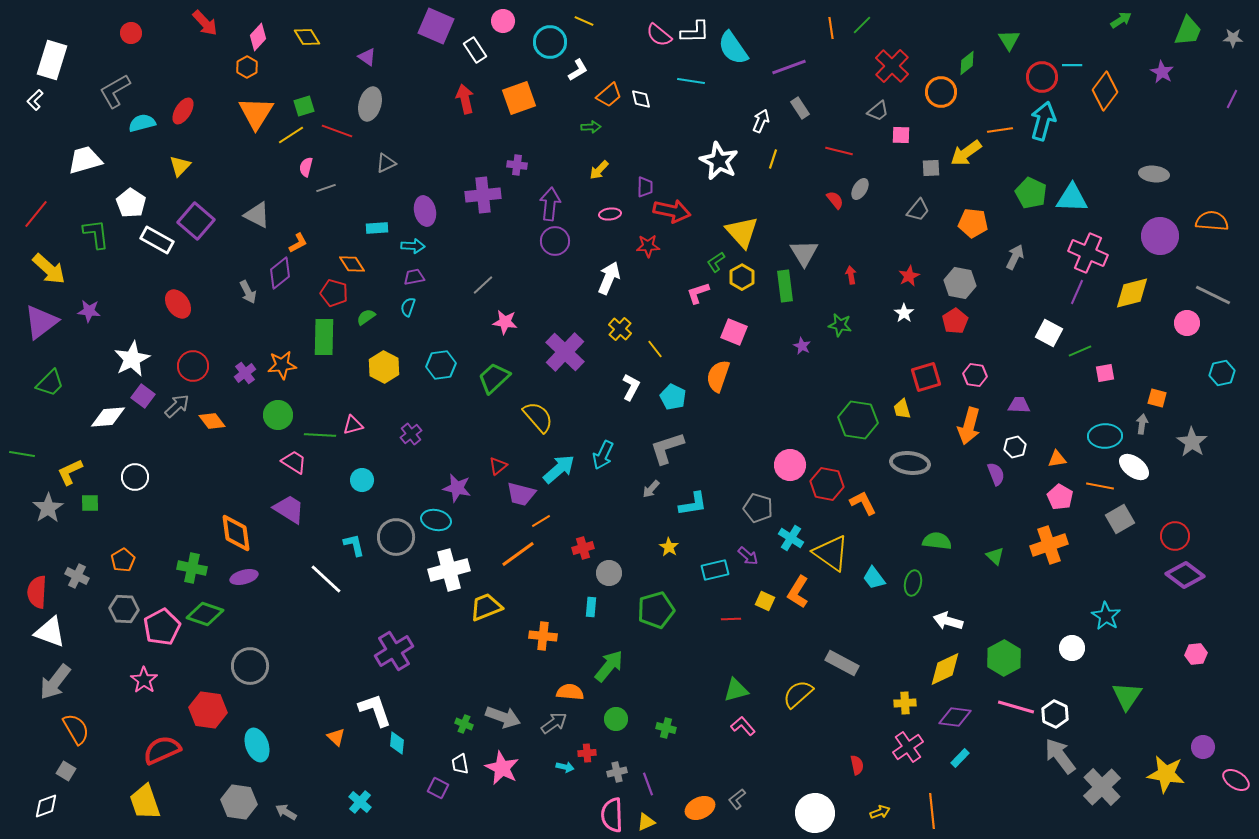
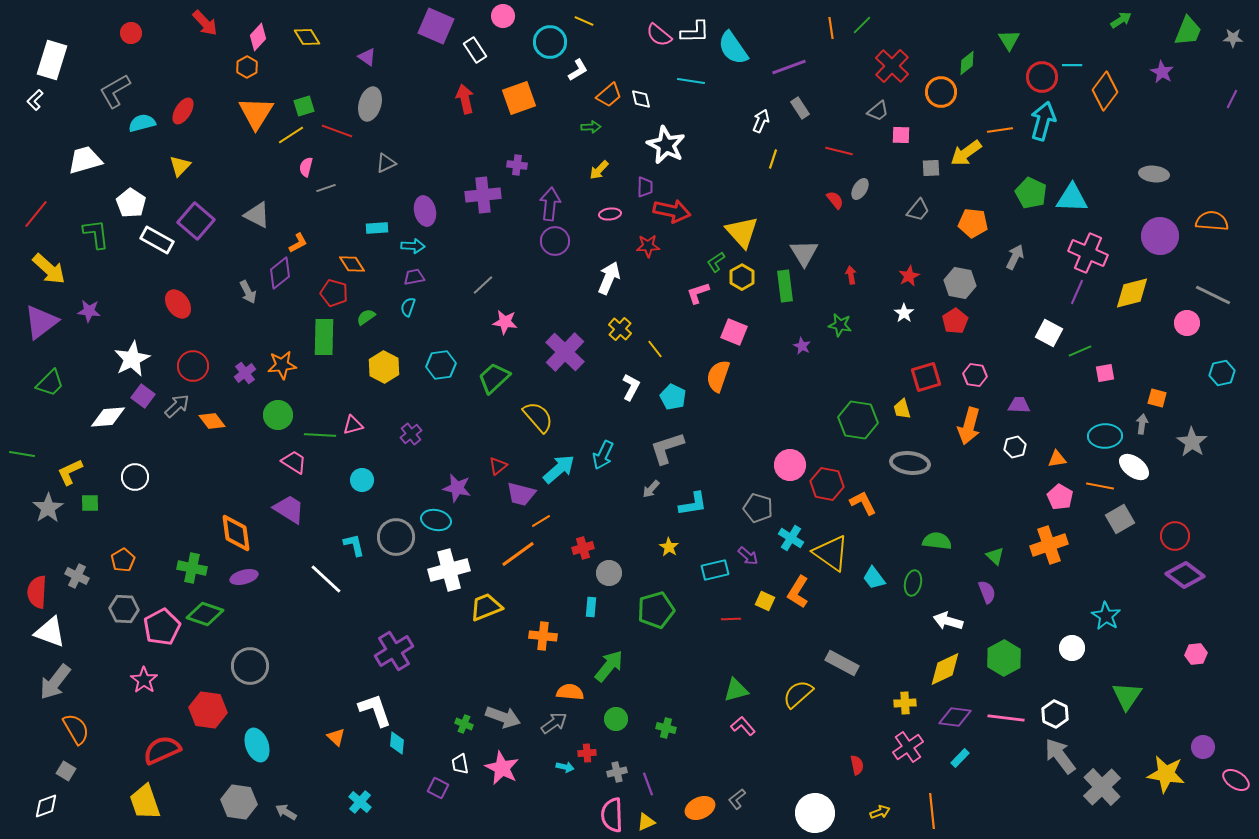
pink circle at (503, 21): moved 5 px up
white star at (719, 161): moved 53 px left, 16 px up
purple semicircle at (996, 474): moved 9 px left, 118 px down
pink line at (1016, 707): moved 10 px left, 11 px down; rotated 9 degrees counterclockwise
